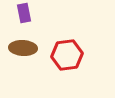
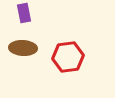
red hexagon: moved 1 px right, 2 px down
